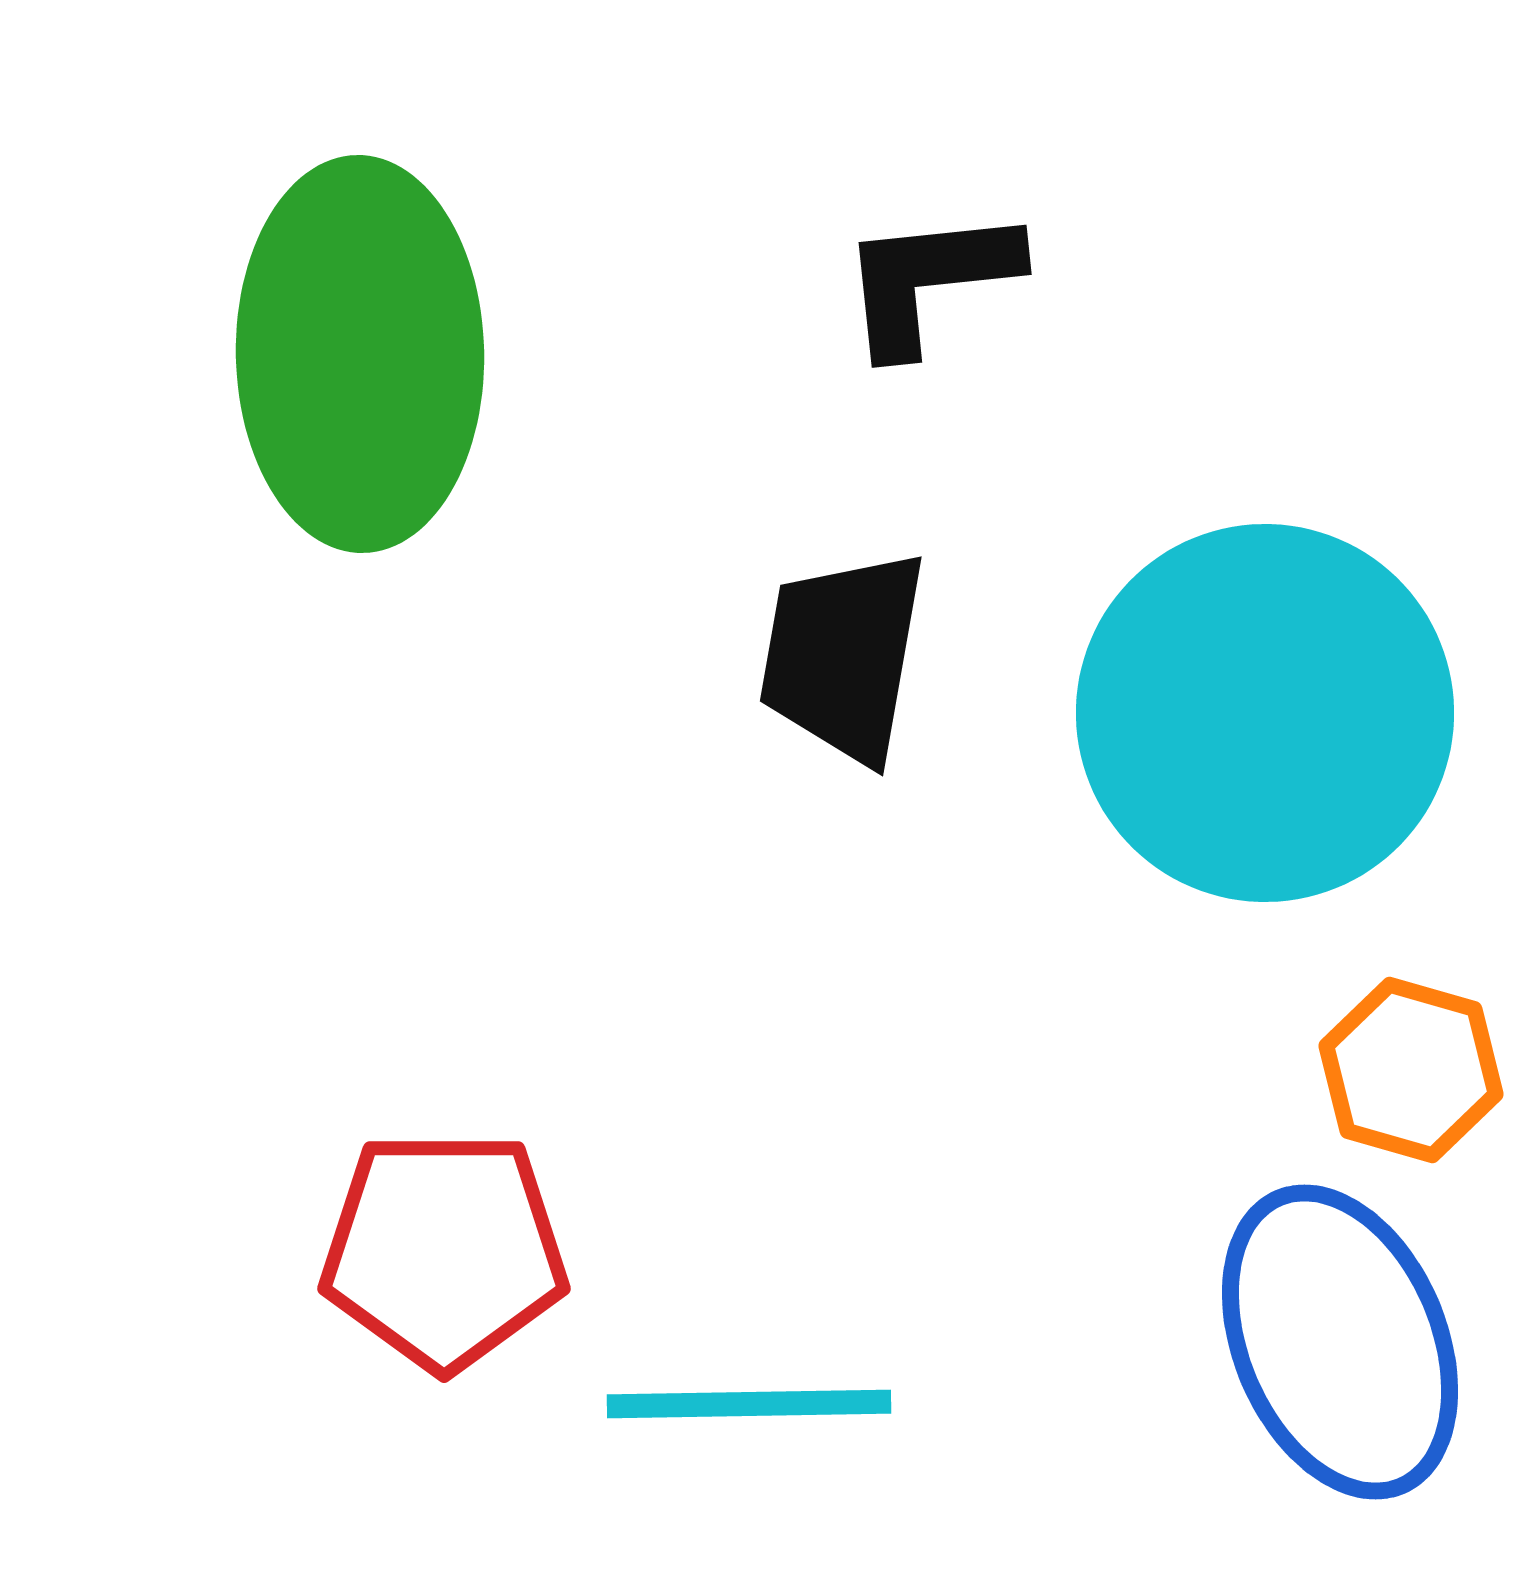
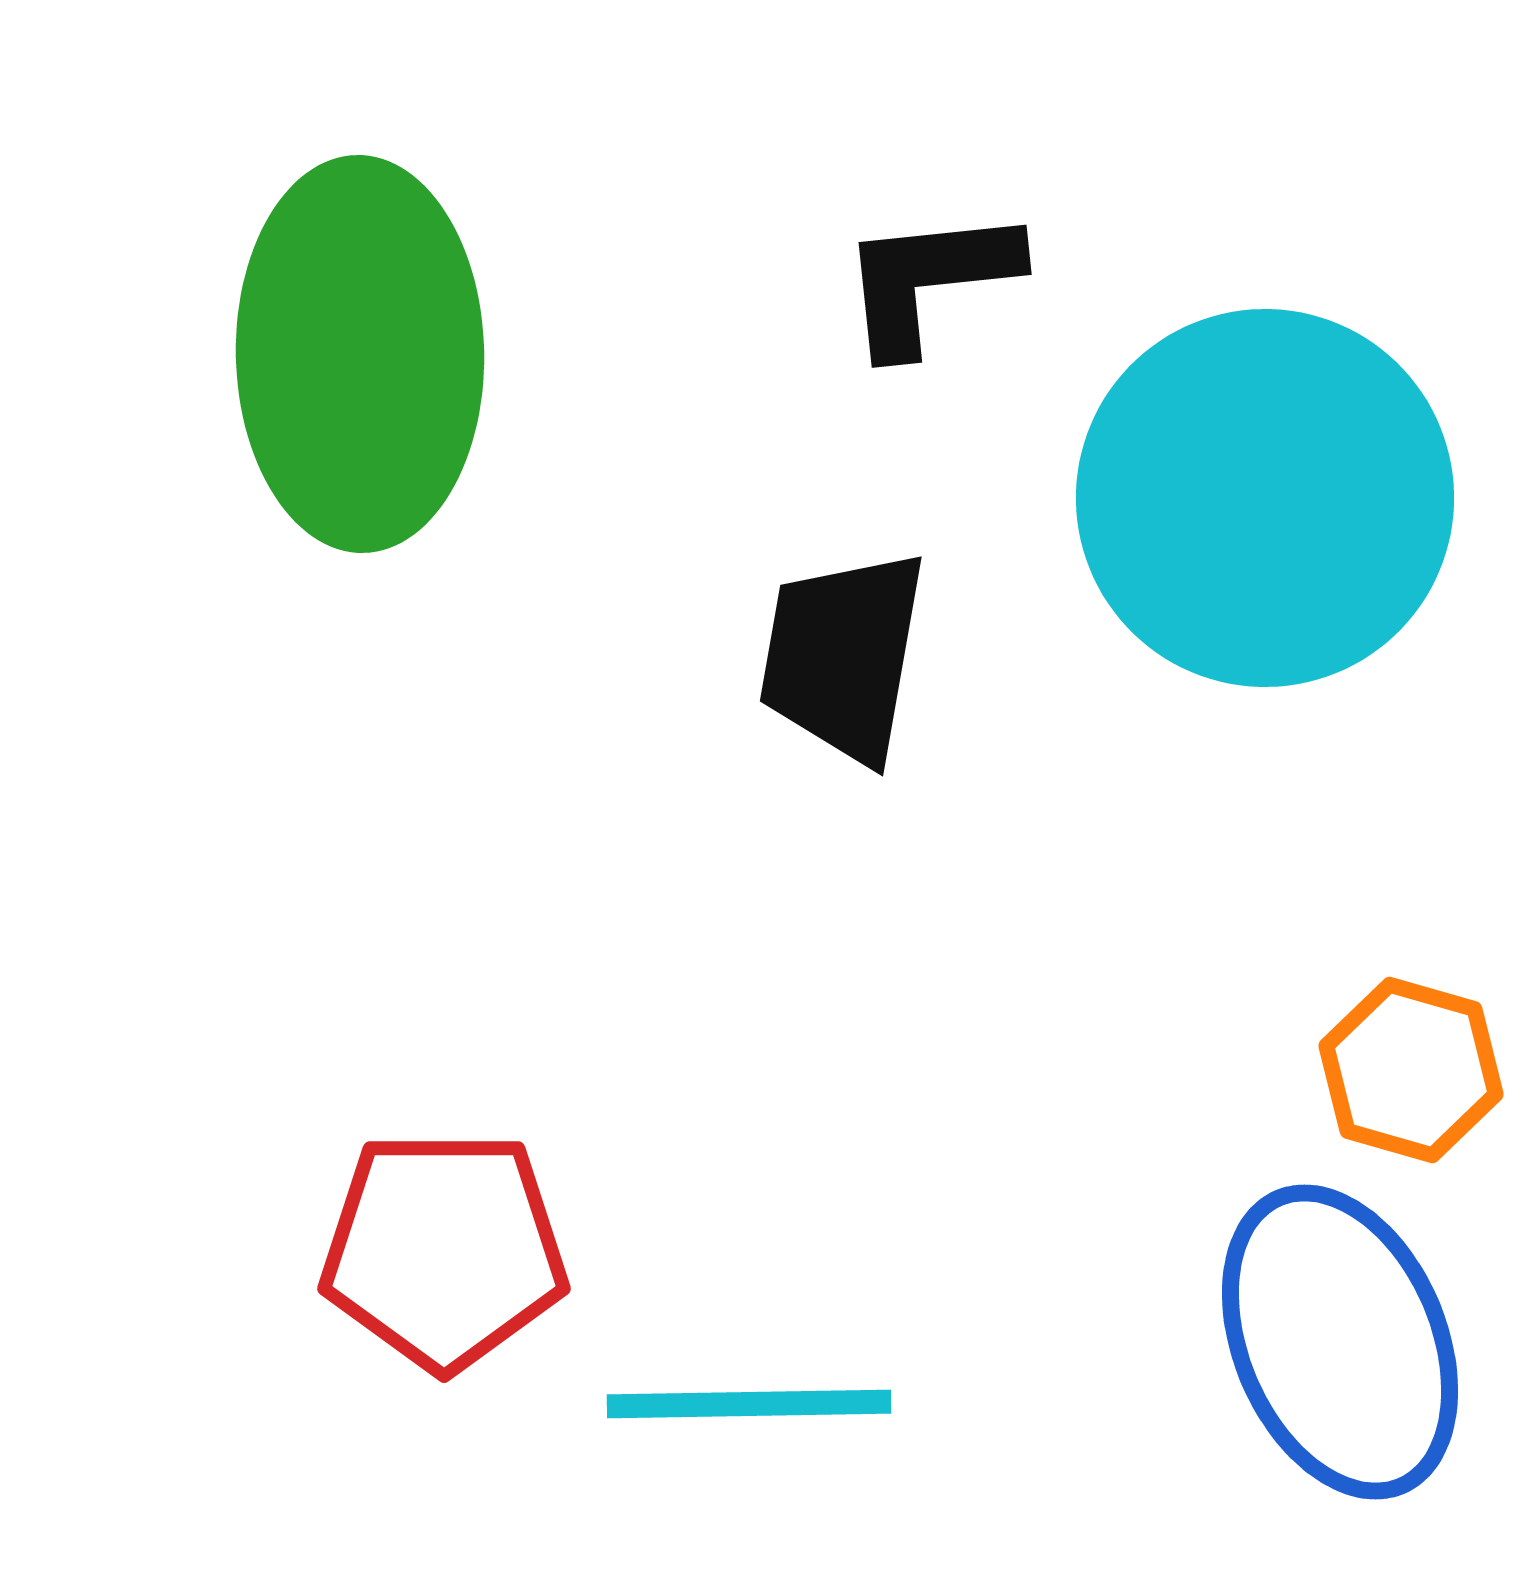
cyan circle: moved 215 px up
